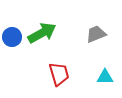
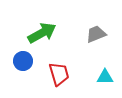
blue circle: moved 11 px right, 24 px down
